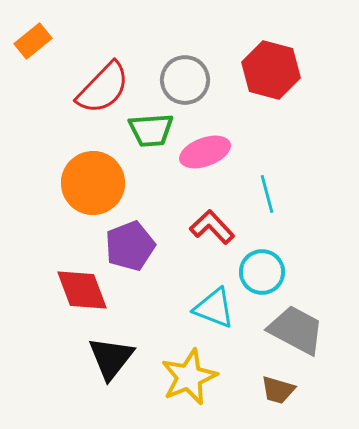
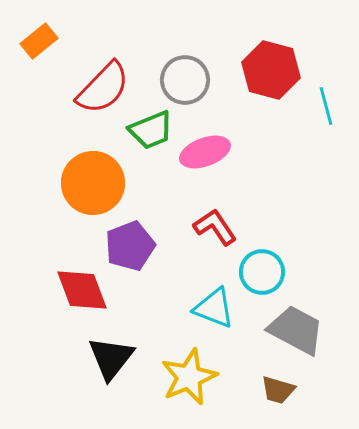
orange rectangle: moved 6 px right
green trapezoid: rotated 18 degrees counterclockwise
cyan line: moved 59 px right, 88 px up
red L-shape: moved 3 px right; rotated 9 degrees clockwise
